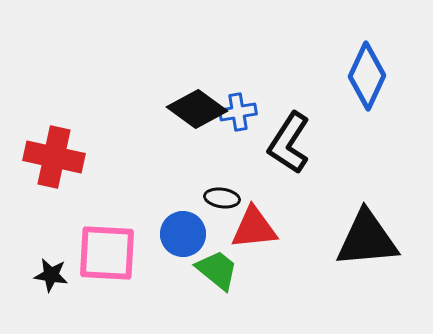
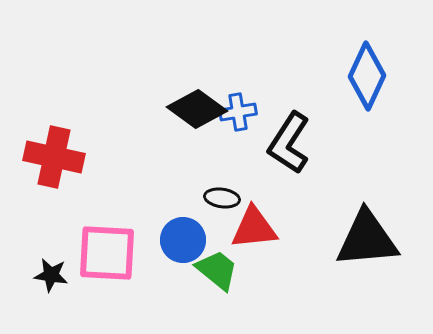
blue circle: moved 6 px down
